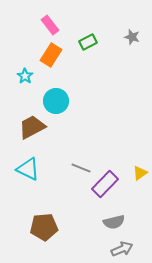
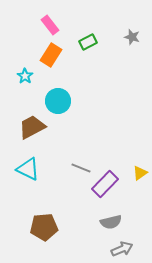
cyan circle: moved 2 px right
gray semicircle: moved 3 px left
